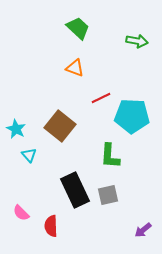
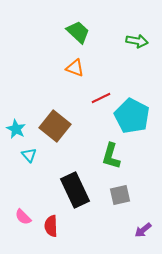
green trapezoid: moved 4 px down
cyan pentagon: rotated 24 degrees clockwise
brown square: moved 5 px left
green L-shape: moved 1 px right; rotated 12 degrees clockwise
gray square: moved 12 px right
pink semicircle: moved 2 px right, 4 px down
